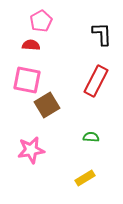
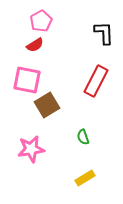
black L-shape: moved 2 px right, 1 px up
red semicircle: moved 4 px right; rotated 144 degrees clockwise
green semicircle: moved 8 px left; rotated 112 degrees counterclockwise
pink star: moved 1 px up
